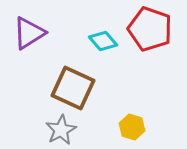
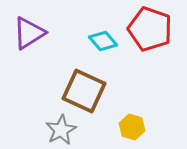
brown square: moved 11 px right, 3 px down
